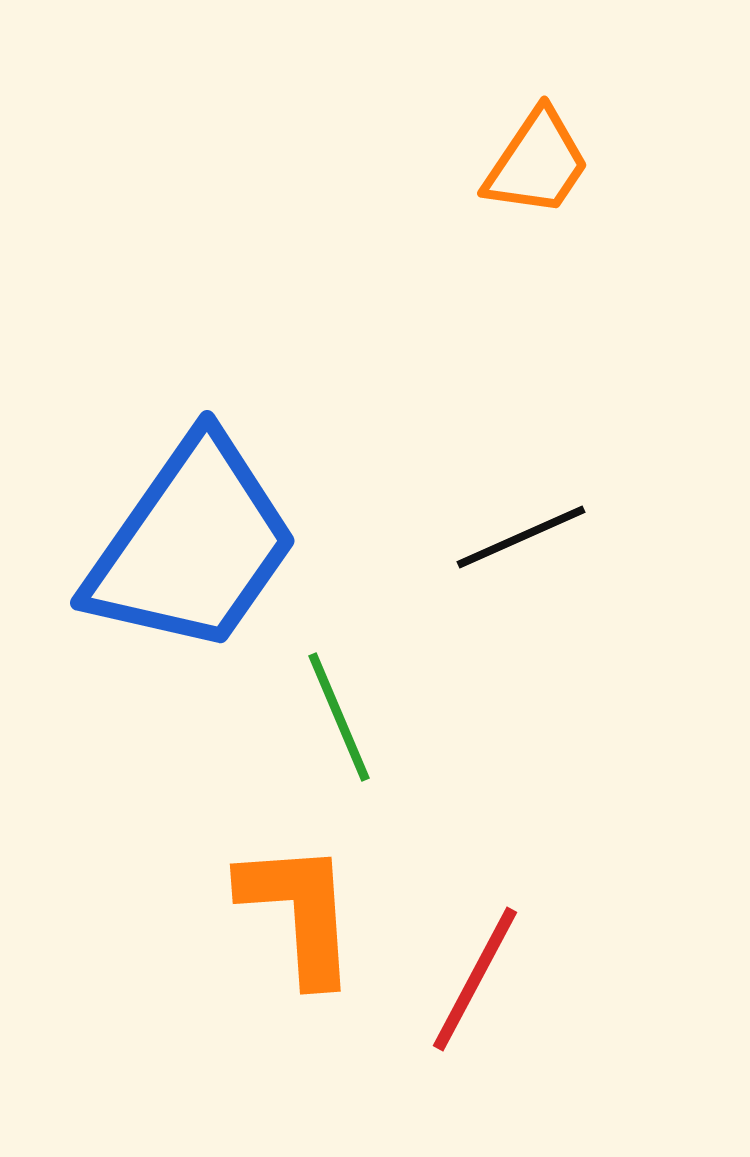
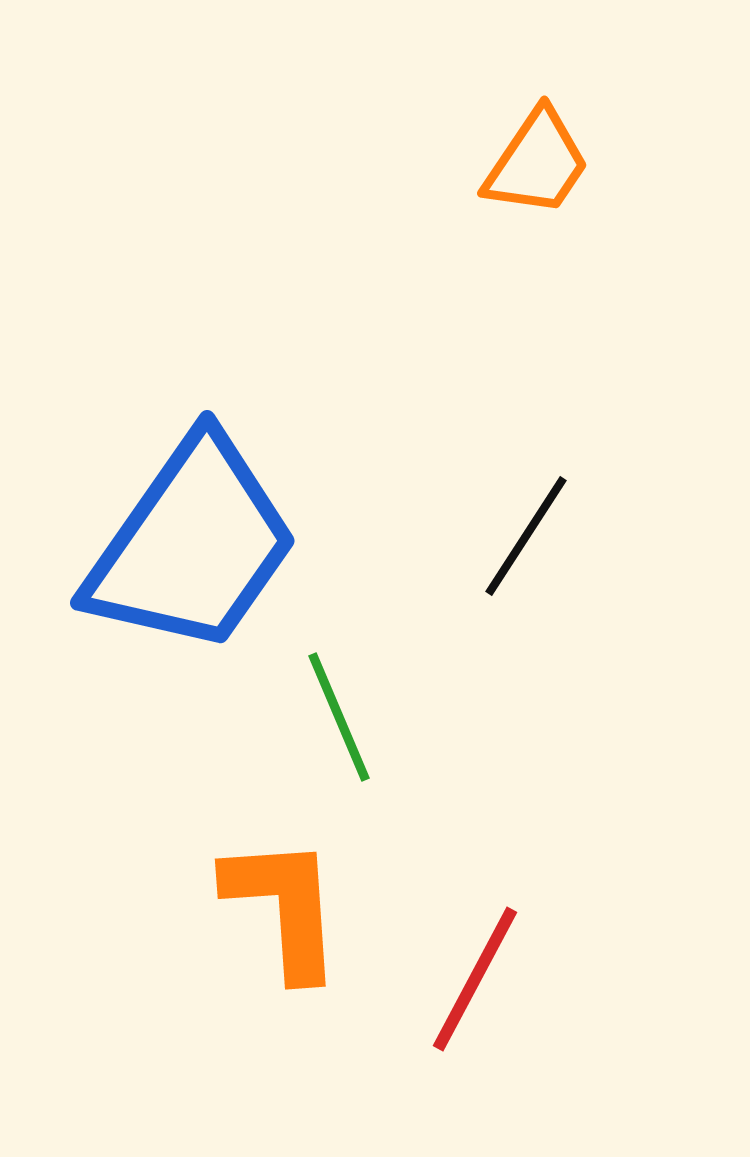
black line: moved 5 px right, 1 px up; rotated 33 degrees counterclockwise
orange L-shape: moved 15 px left, 5 px up
